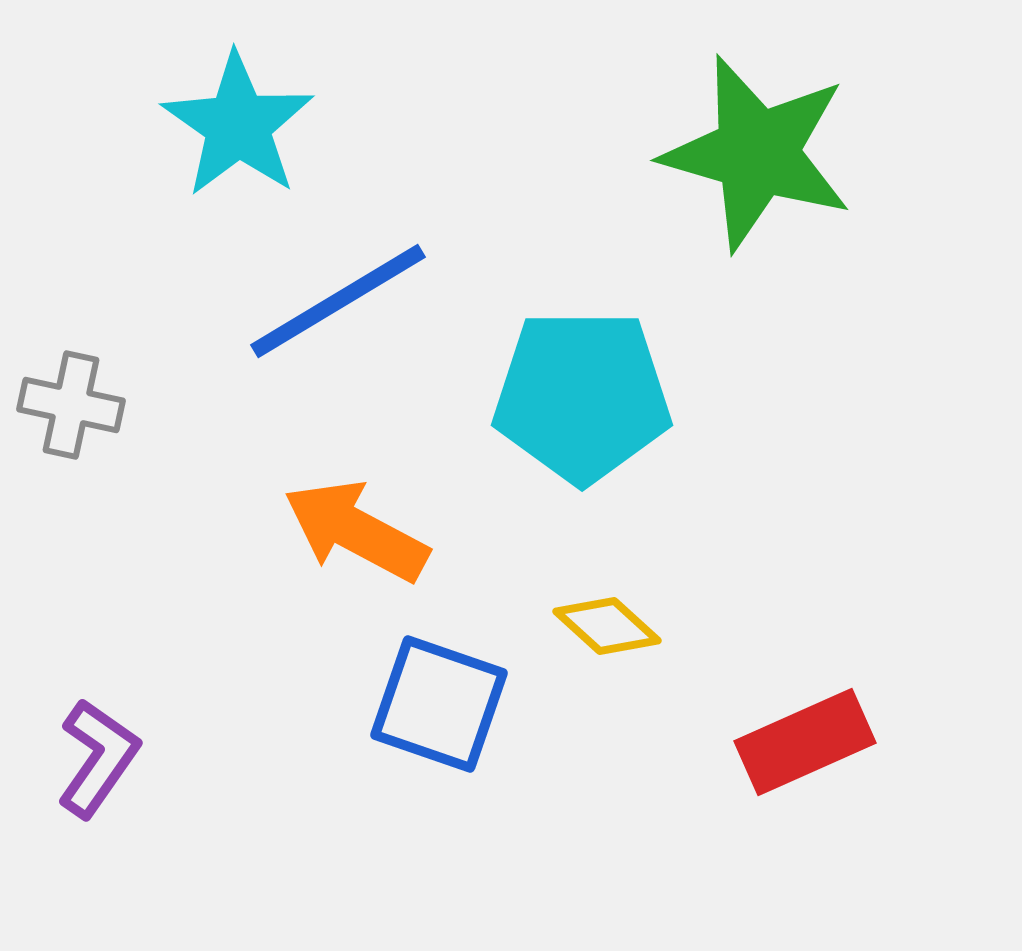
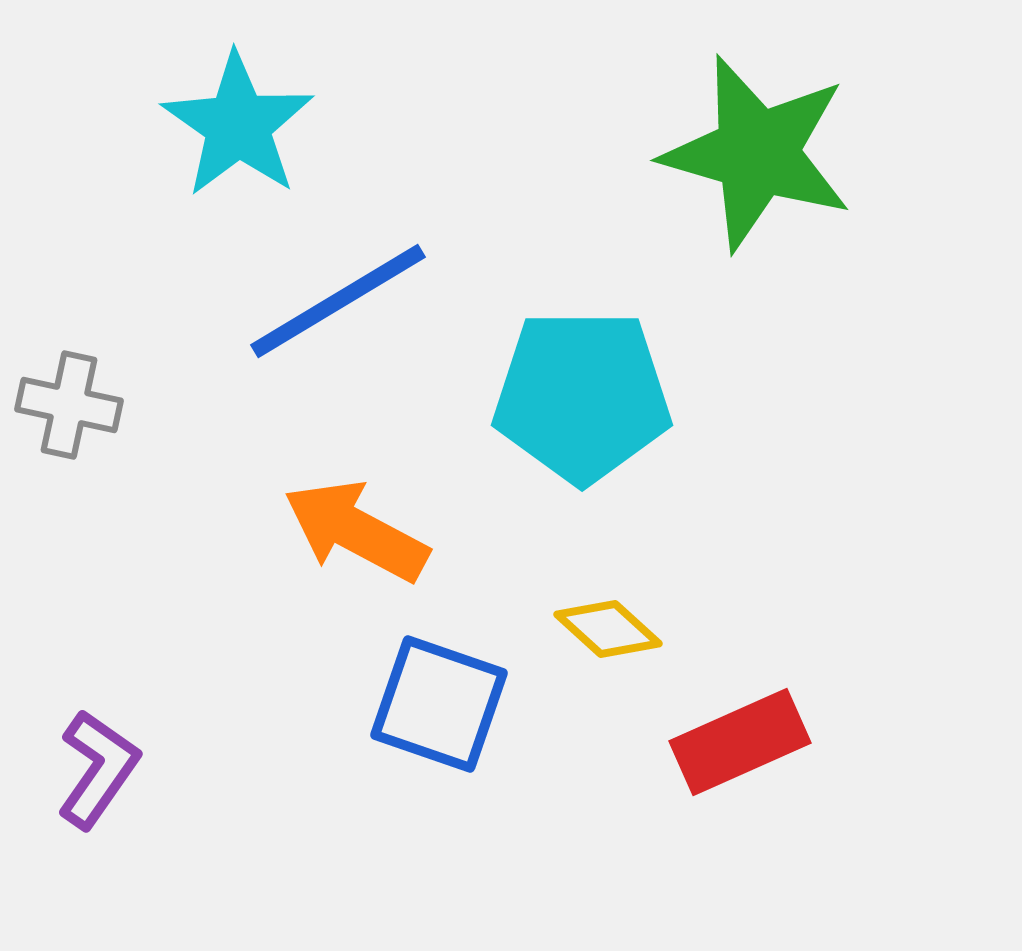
gray cross: moved 2 px left
yellow diamond: moved 1 px right, 3 px down
red rectangle: moved 65 px left
purple L-shape: moved 11 px down
